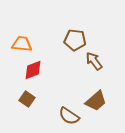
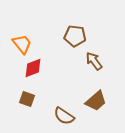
brown pentagon: moved 4 px up
orange trapezoid: rotated 45 degrees clockwise
red diamond: moved 2 px up
brown square: rotated 14 degrees counterclockwise
brown semicircle: moved 5 px left
